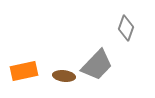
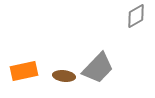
gray diamond: moved 10 px right, 12 px up; rotated 40 degrees clockwise
gray trapezoid: moved 1 px right, 3 px down
